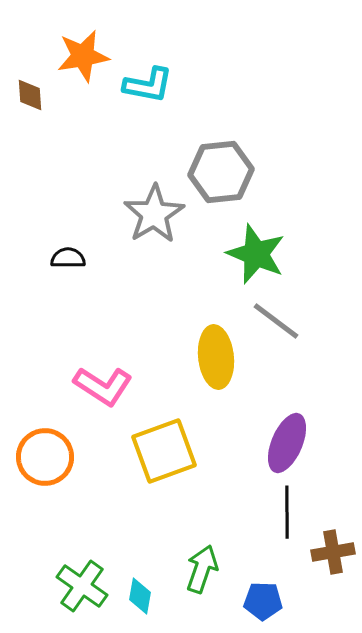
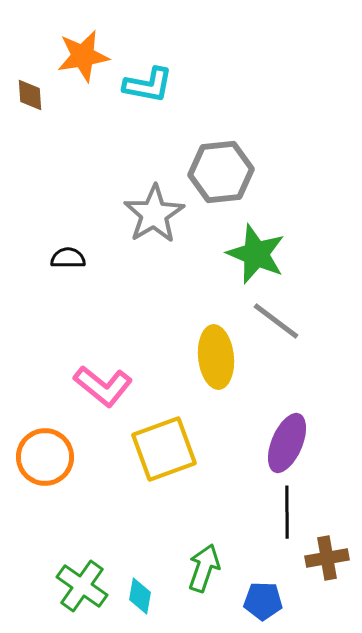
pink L-shape: rotated 6 degrees clockwise
yellow square: moved 2 px up
brown cross: moved 6 px left, 6 px down
green arrow: moved 2 px right, 1 px up
